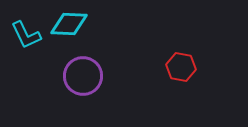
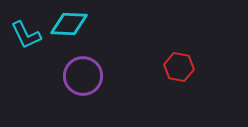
red hexagon: moved 2 px left
